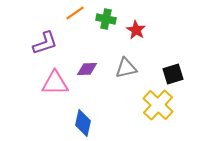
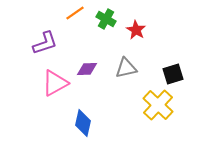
green cross: rotated 18 degrees clockwise
pink triangle: rotated 28 degrees counterclockwise
